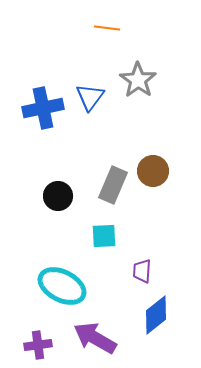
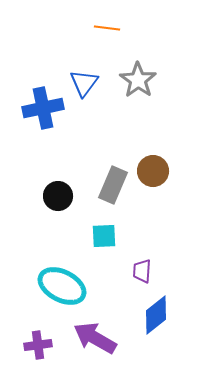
blue triangle: moved 6 px left, 14 px up
